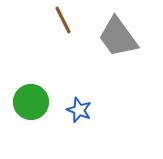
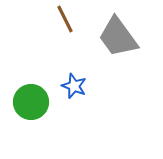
brown line: moved 2 px right, 1 px up
blue star: moved 5 px left, 24 px up
